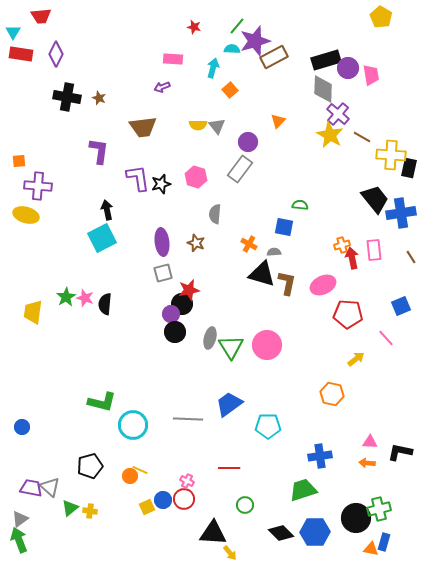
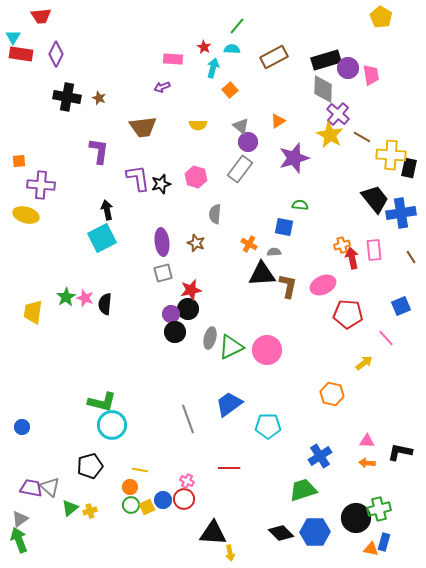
red star at (194, 27): moved 10 px right, 20 px down; rotated 16 degrees clockwise
cyan triangle at (13, 32): moved 5 px down
purple star at (255, 41): moved 39 px right, 117 px down
orange triangle at (278, 121): rotated 14 degrees clockwise
gray triangle at (217, 126): moved 24 px right; rotated 12 degrees counterclockwise
purple cross at (38, 186): moved 3 px right, 1 px up
black triangle at (262, 274): rotated 20 degrees counterclockwise
brown L-shape at (287, 283): moved 1 px right, 3 px down
red star at (189, 290): moved 2 px right
black circle at (182, 304): moved 6 px right, 5 px down
pink circle at (267, 345): moved 5 px down
green triangle at (231, 347): rotated 36 degrees clockwise
yellow arrow at (356, 359): moved 8 px right, 4 px down
gray line at (188, 419): rotated 68 degrees clockwise
cyan circle at (133, 425): moved 21 px left
pink triangle at (370, 442): moved 3 px left, 1 px up
blue cross at (320, 456): rotated 25 degrees counterclockwise
yellow line at (140, 470): rotated 14 degrees counterclockwise
orange circle at (130, 476): moved 11 px down
green circle at (245, 505): moved 114 px left
yellow cross at (90, 511): rotated 24 degrees counterclockwise
yellow arrow at (230, 553): rotated 28 degrees clockwise
